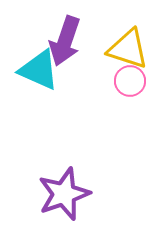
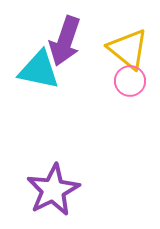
yellow triangle: rotated 21 degrees clockwise
cyan triangle: rotated 12 degrees counterclockwise
purple star: moved 11 px left, 4 px up; rotated 8 degrees counterclockwise
